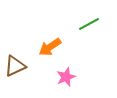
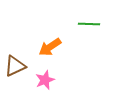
green line: rotated 30 degrees clockwise
pink star: moved 21 px left, 3 px down
